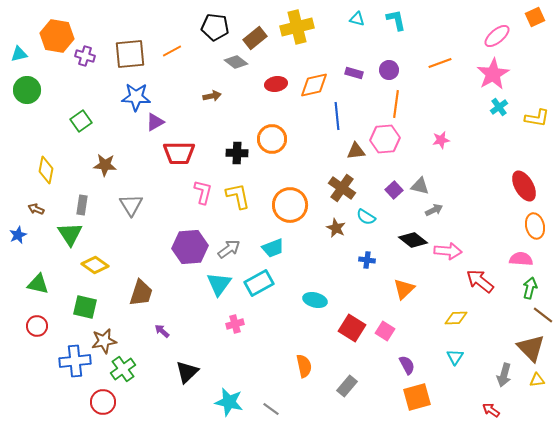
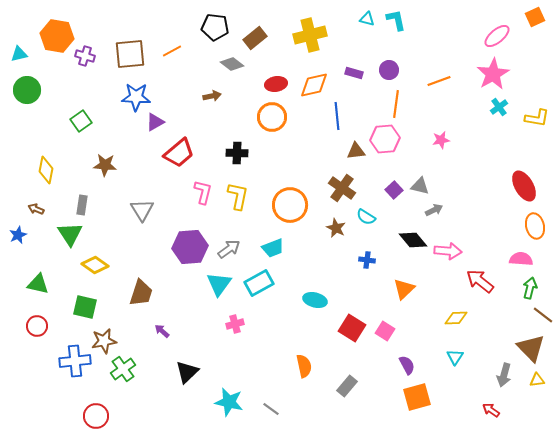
cyan triangle at (357, 19): moved 10 px right
yellow cross at (297, 27): moved 13 px right, 8 px down
gray diamond at (236, 62): moved 4 px left, 2 px down
orange line at (440, 63): moved 1 px left, 18 px down
orange circle at (272, 139): moved 22 px up
red trapezoid at (179, 153): rotated 40 degrees counterclockwise
yellow L-shape at (238, 196): rotated 24 degrees clockwise
gray triangle at (131, 205): moved 11 px right, 5 px down
black diamond at (413, 240): rotated 12 degrees clockwise
red circle at (103, 402): moved 7 px left, 14 px down
